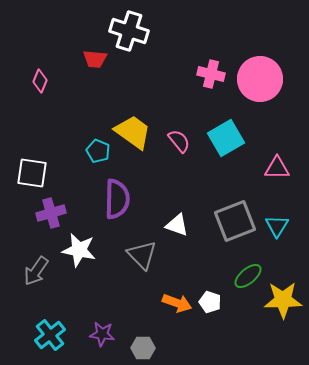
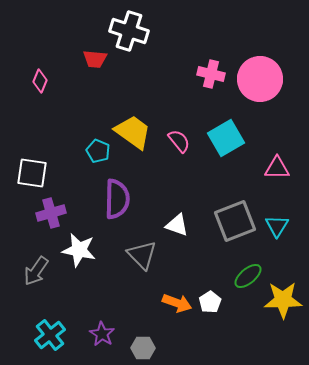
white pentagon: rotated 20 degrees clockwise
purple star: rotated 25 degrees clockwise
